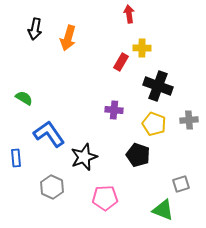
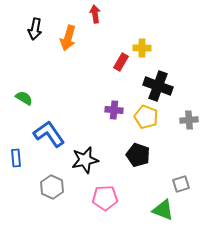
red arrow: moved 34 px left
yellow pentagon: moved 8 px left, 7 px up
black star: moved 1 px right, 3 px down; rotated 8 degrees clockwise
